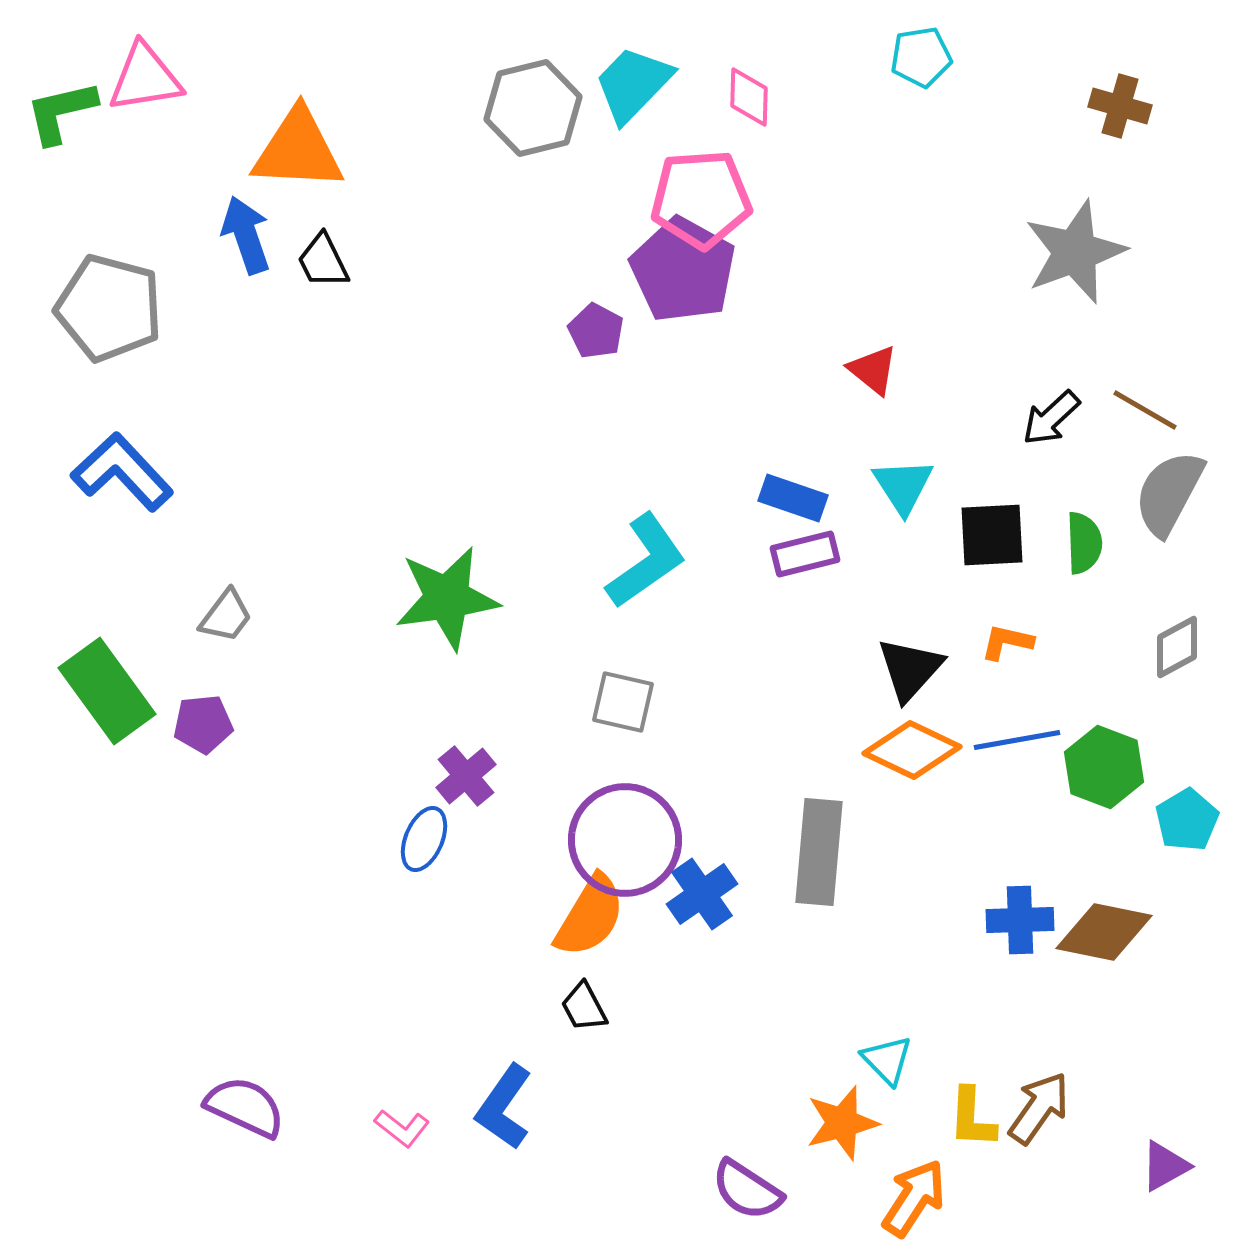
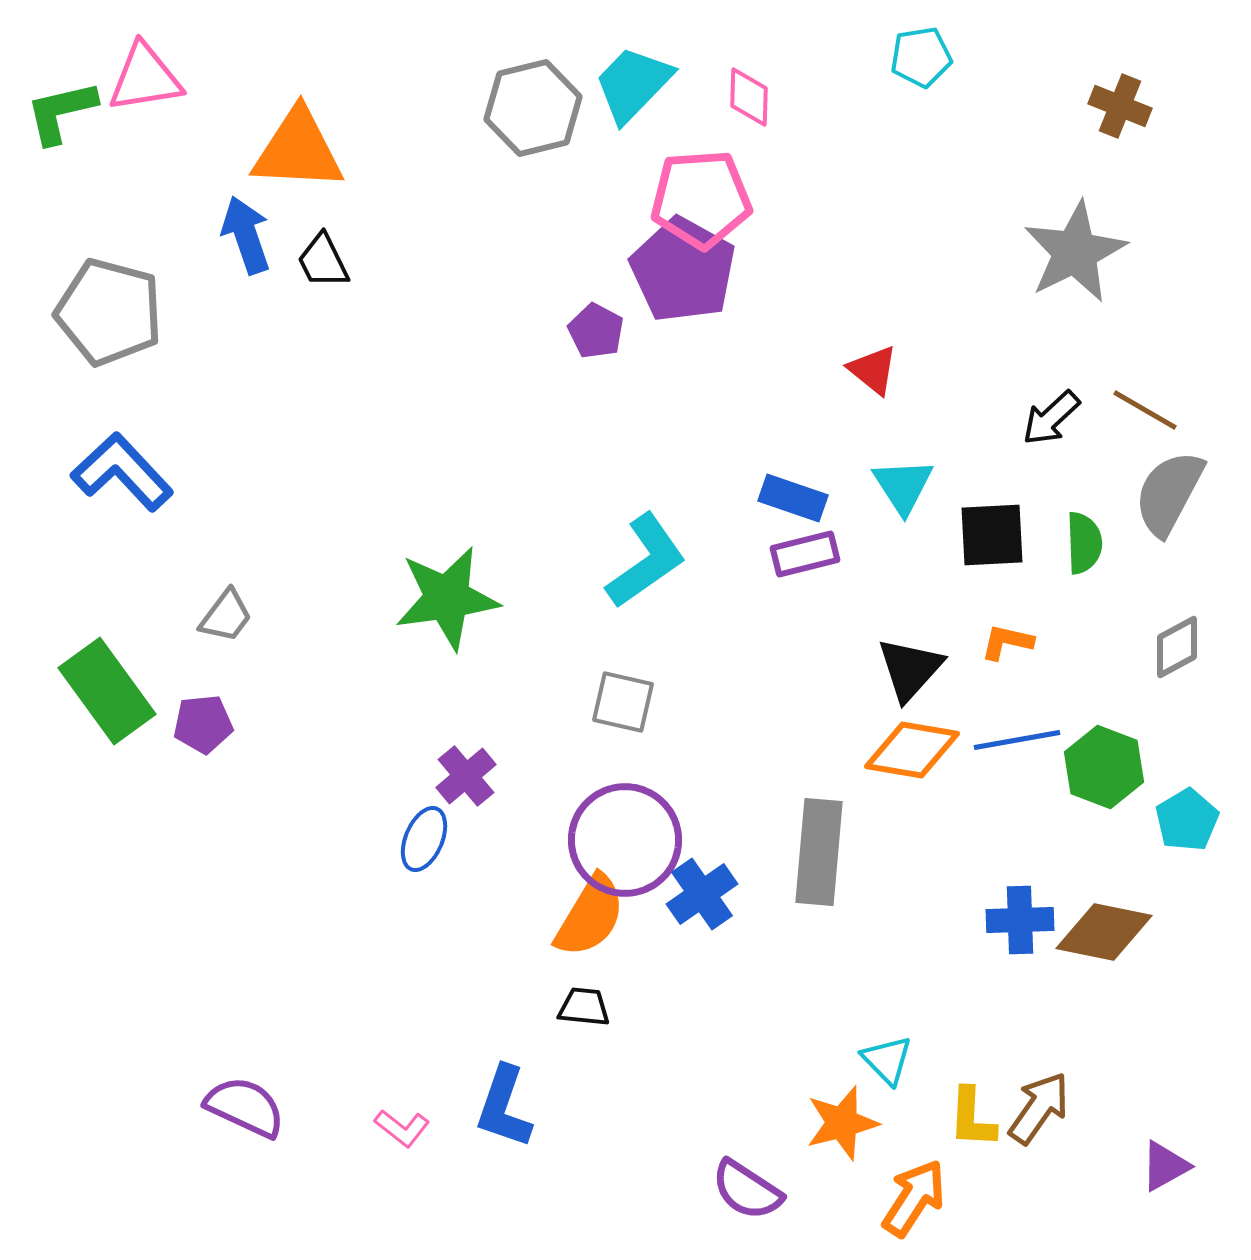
brown cross at (1120, 106): rotated 6 degrees clockwise
gray star at (1075, 252): rotated 6 degrees counterclockwise
gray pentagon at (109, 308): moved 4 px down
orange diamond at (912, 750): rotated 16 degrees counterclockwise
black trapezoid at (584, 1007): rotated 124 degrees clockwise
blue L-shape at (504, 1107): rotated 16 degrees counterclockwise
